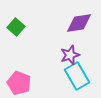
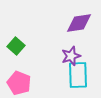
green square: moved 19 px down
purple star: moved 1 px right, 1 px down
cyan rectangle: moved 1 px right, 1 px up; rotated 28 degrees clockwise
